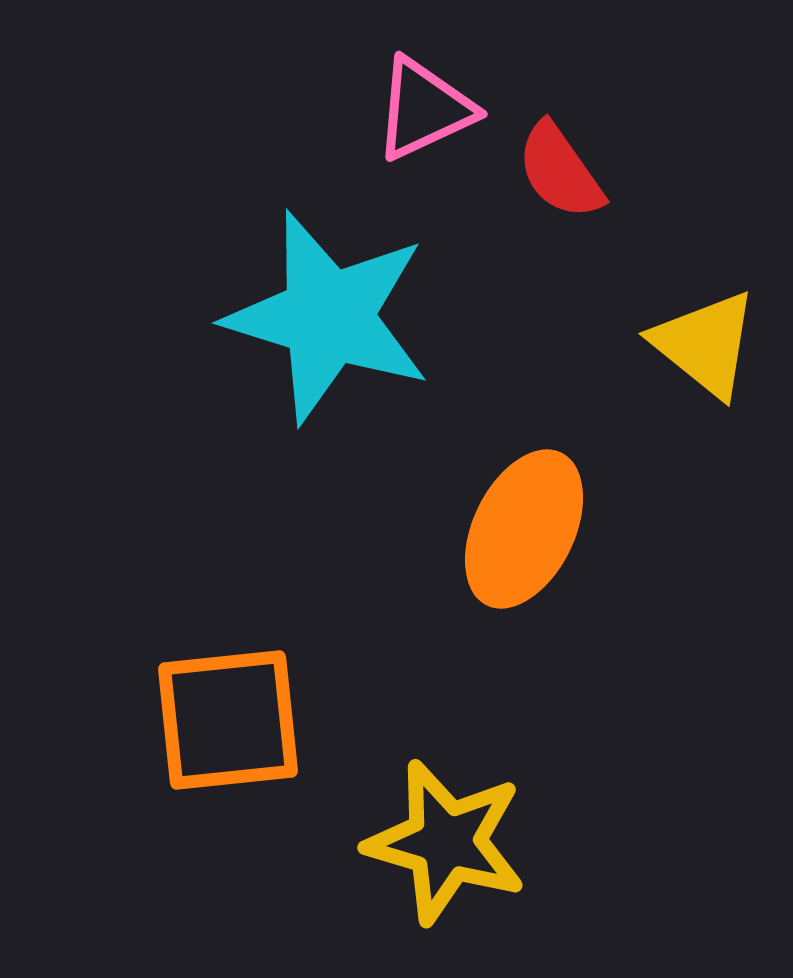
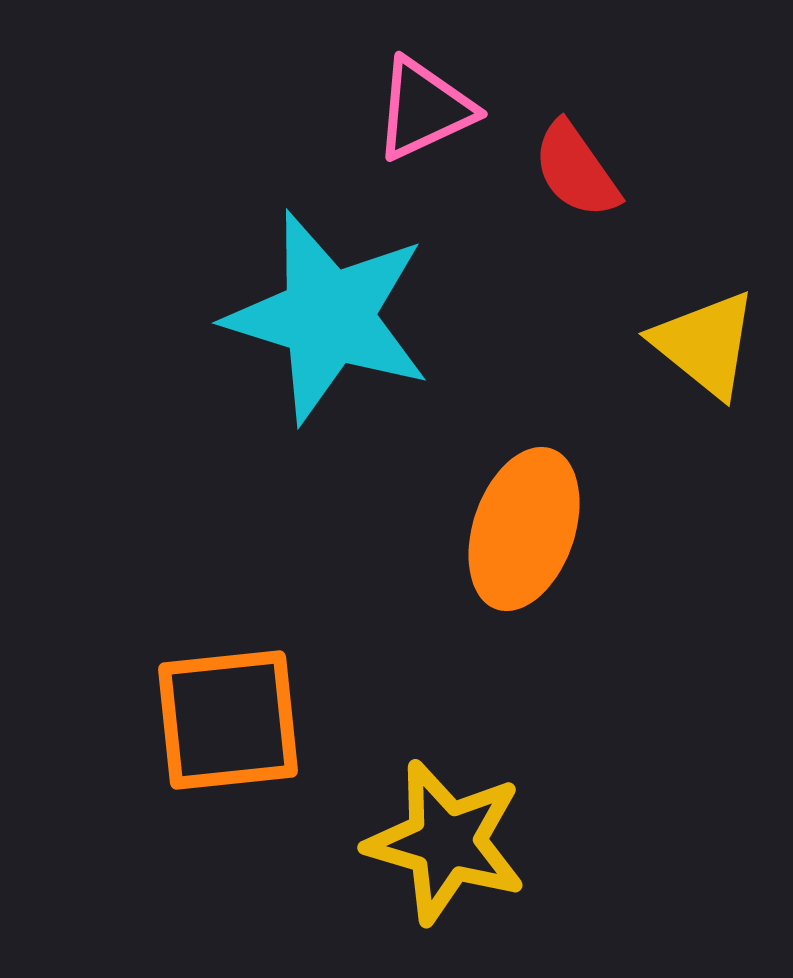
red semicircle: moved 16 px right, 1 px up
orange ellipse: rotated 7 degrees counterclockwise
